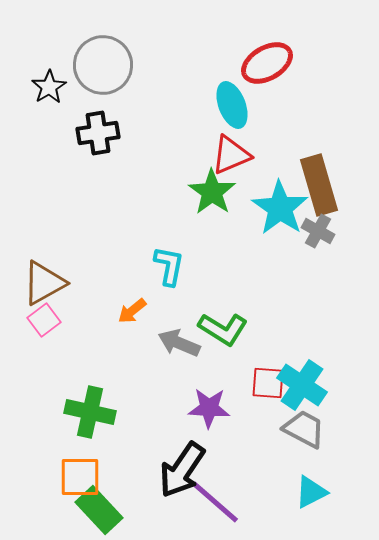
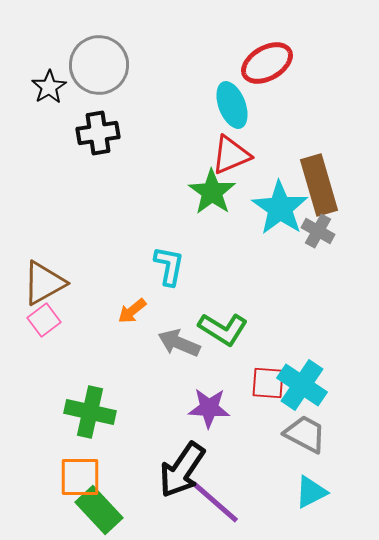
gray circle: moved 4 px left
gray trapezoid: moved 1 px right, 5 px down
